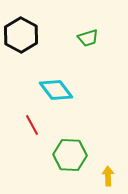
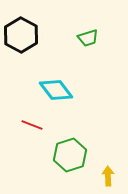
red line: rotated 40 degrees counterclockwise
green hexagon: rotated 20 degrees counterclockwise
